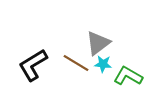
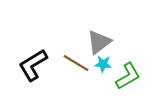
gray triangle: moved 1 px right, 1 px up
green L-shape: rotated 120 degrees clockwise
